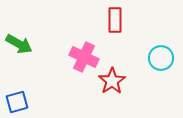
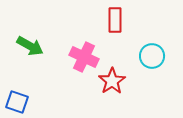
green arrow: moved 11 px right, 2 px down
cyan circle: moved 9 px left, 2 px up
blue square: rotated 35 degrees clockwise
